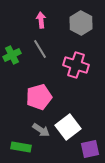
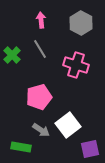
green cross: rotated 18 degrees counterclockwise
white square: moved 2 px up
